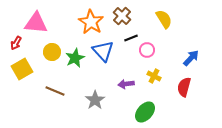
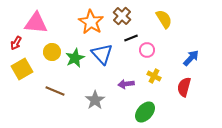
blue triangle: moved 1 px left, 3 px down
